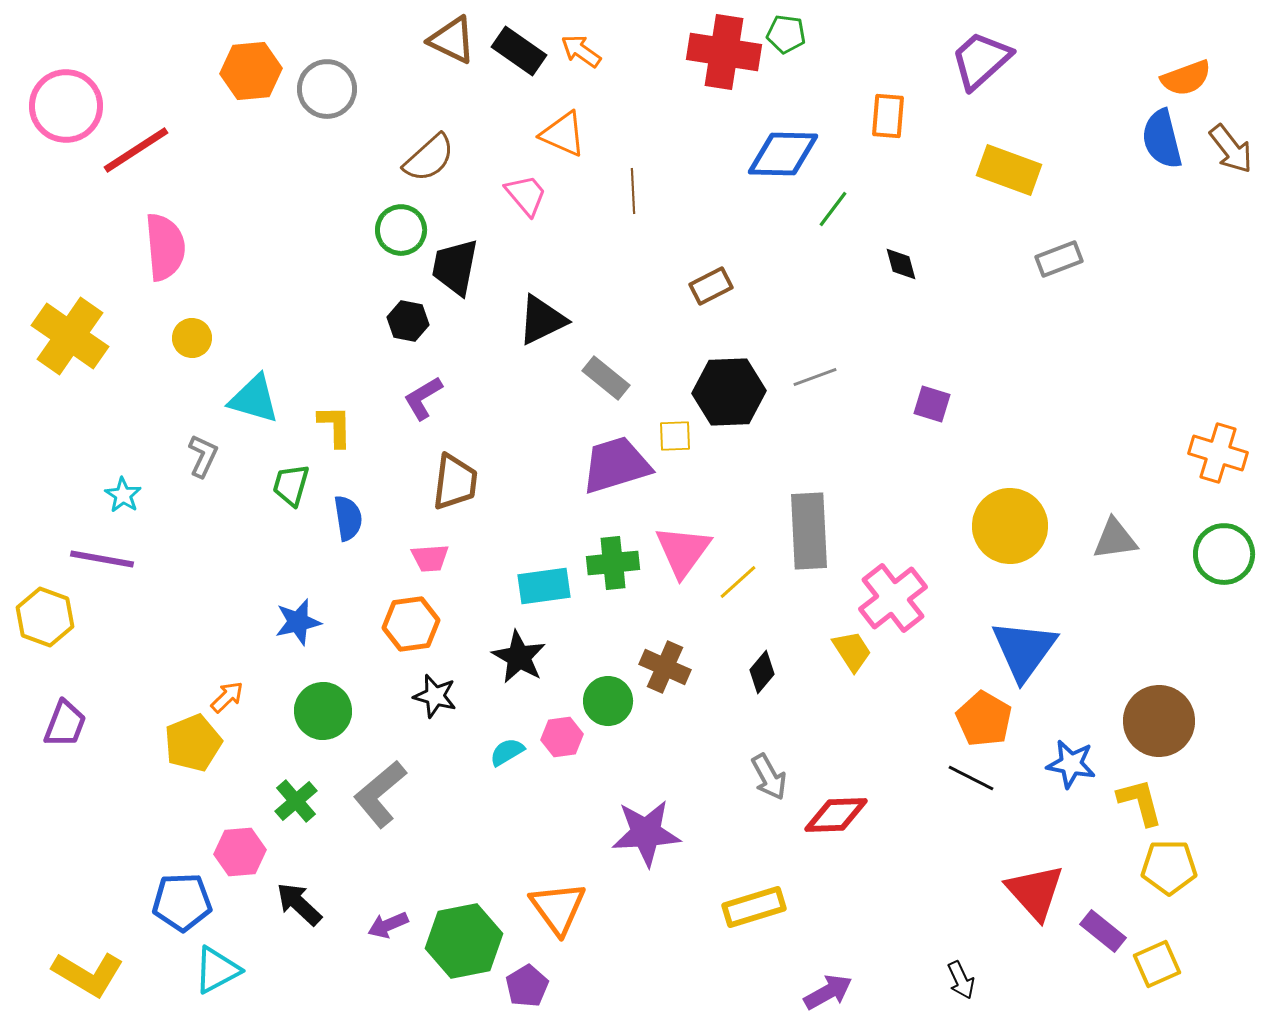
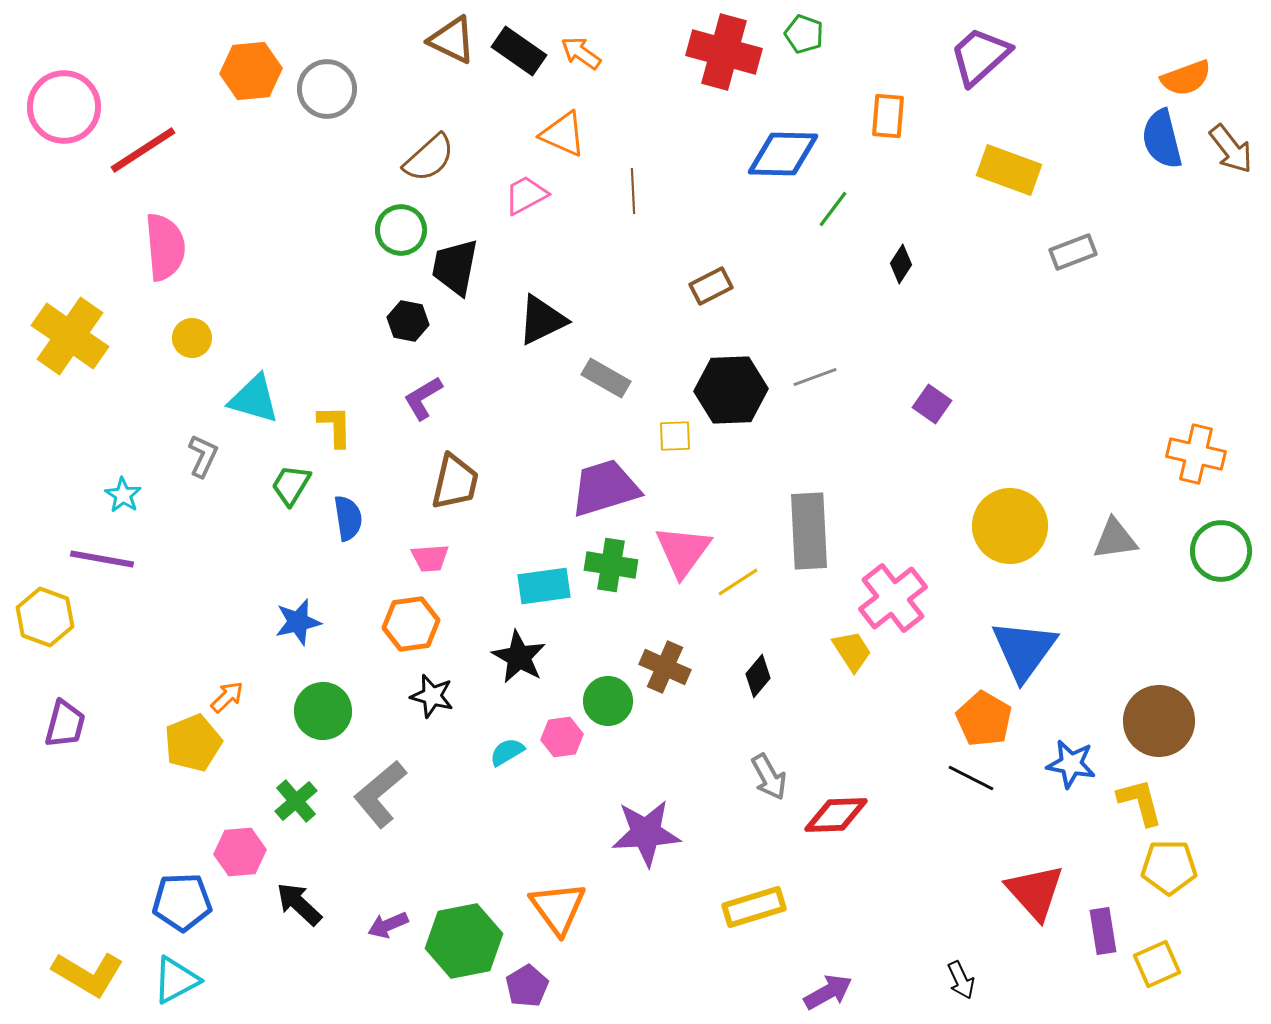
green pentagon at (786, 34): moved 18 px right; rotated 12 degrees clockwise
orange arrow at (581, 51): moved 2 px down
red cross at (724, 52): rotated 6 degrees clockwise
purple trapezoid at (981, 60): moved 1 px left, 4 px up
pink circle at (66, 106): moved 2 px left, 1 px down
red line at (136, 150): moved 7 px right
pink trapezoid at (526, 195): rotated 78 degrees counterclockwise
gray rectangle at (1059, 259): moved 14 px right, 7 px up
black diamond at (901, 264): rotated 48 degrees clockwise
gray rectangle at (606, 378): rotated 9 degrees counterclockwise
black hexagon at (729, 392): moved 2 px right, 2 px up
purple square at (932, 404): rotated 18 degrees clockwise
orange cross at (1218, 453): moved 22 px left, 1 px down; rotated 4 degrees counterclockwise
purple trapezoid at (616, 465): moved 11 px left, 23 px down
brown trapezoid at (455, 482): rotated 6 degrees clockwise
green trapezoid at (291, 485): rotated 15 degrees clockwise
green circle at (1224, 554): moved 3 px left, 3 px up
green cross at (613, 563): moved 2 px left, 2 px down; rotated 15 degrees clockwise
yellow line at (738, 582): rotated 9 degrees clockwise
black diamond at (762, 672): moved 4 px left, 4 px down
black star at (435, 696): moved 3 px left
purple trapezoid at (65, 724): rotated 6 degrees counterclockwise
purple rectangle at (1103, 931): rotated 42 degrees clockwise
cyan triangle at (217, 970): moved 41 px left, 10 px down
